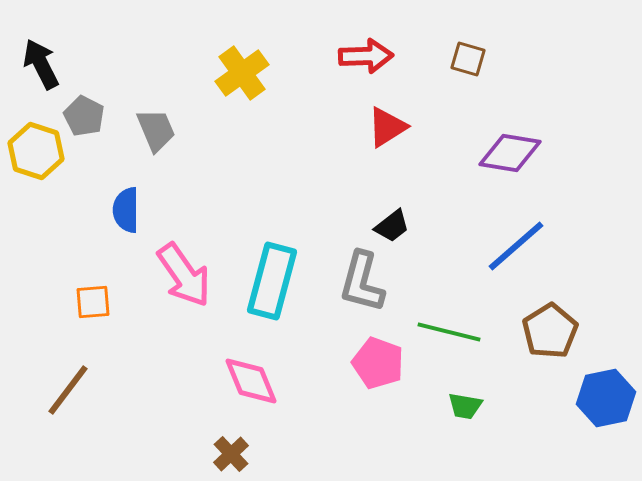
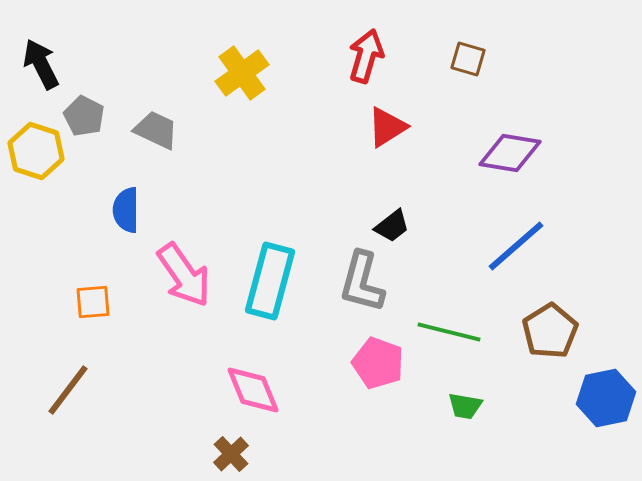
red arrow: rotated 72 degrees counterclockwise
gray trapezoid: rotated 42 degrees counterclockwise
cyan rectangle: moved 2 px left
pink diamond: moved 2 px right, 9 px down
